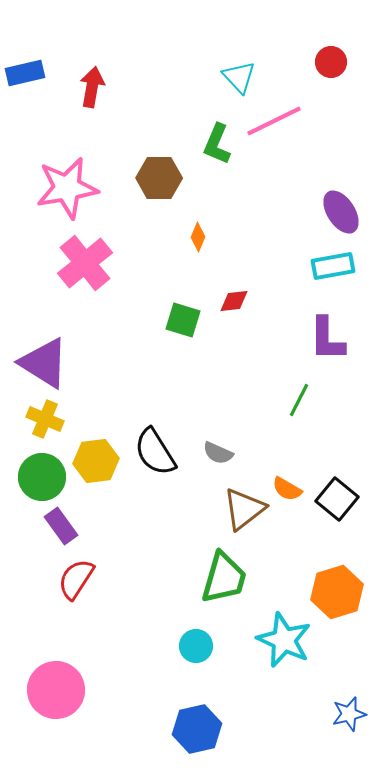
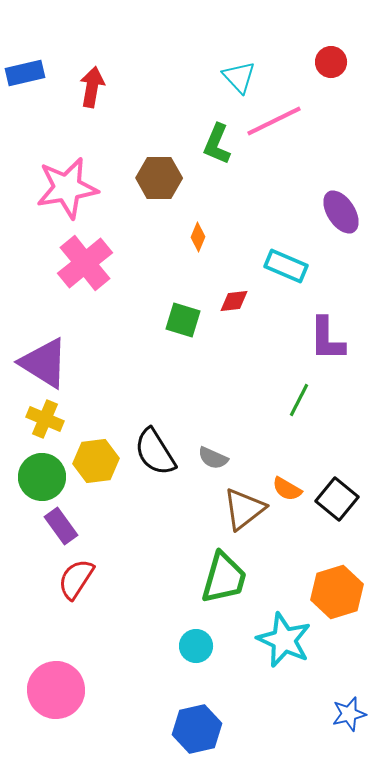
cyan rectangle: moved 47 px left; rotated 33 degrees clockwise
gray semicircle: moved 5 px left, 5 px down
